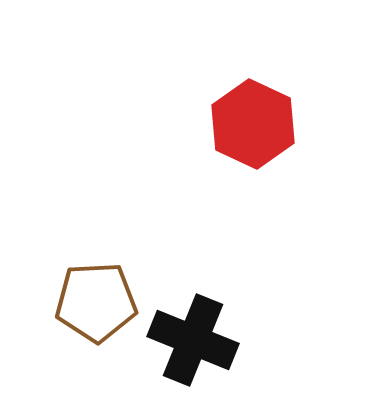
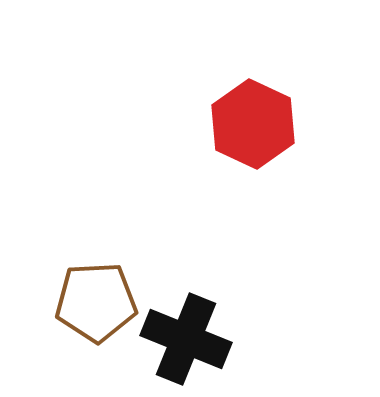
black cross: moved 7 px left, 1 px up
